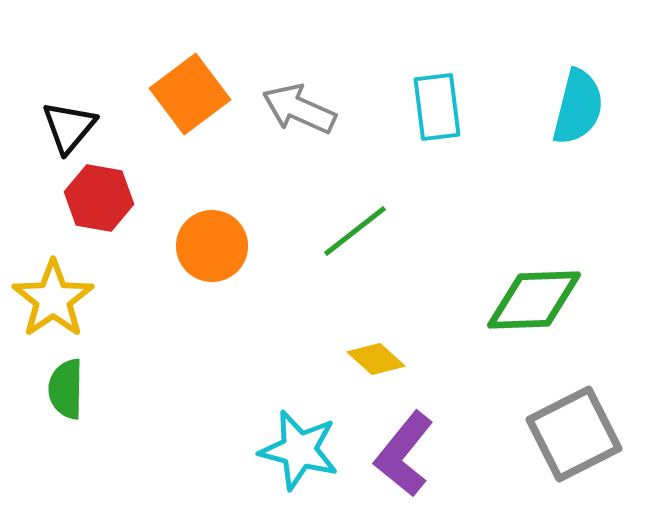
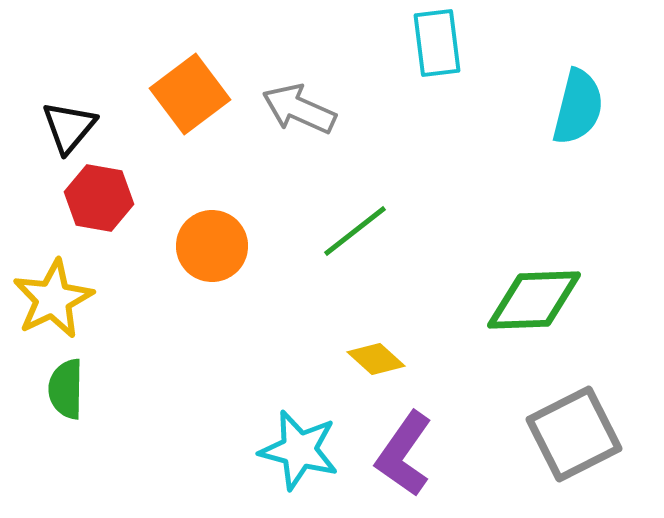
cyan rectangle: moved 64 px up
yellow star: rotated 8 degrees clockwise
purple L-shape: rotated 4 degrees counterclockwise
